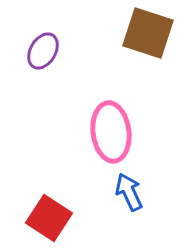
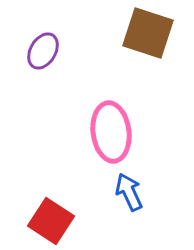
red square: moved 2 px right, 3 px down
